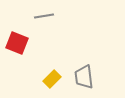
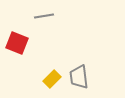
gray trapezoid: moved 5 px left
